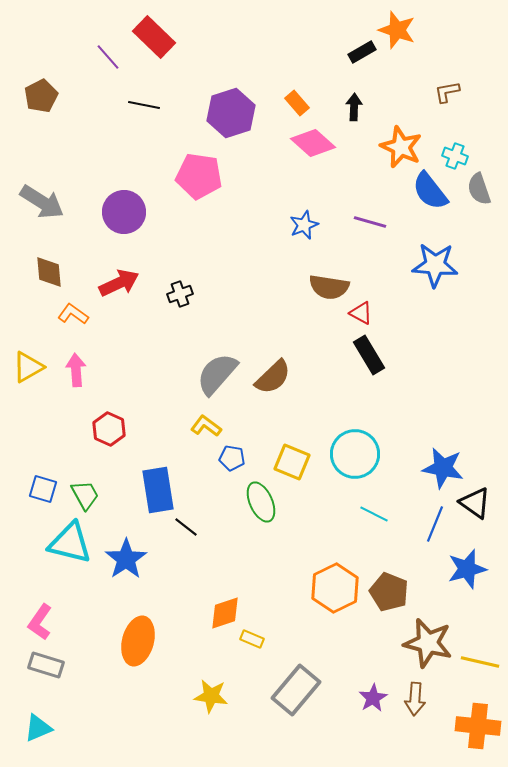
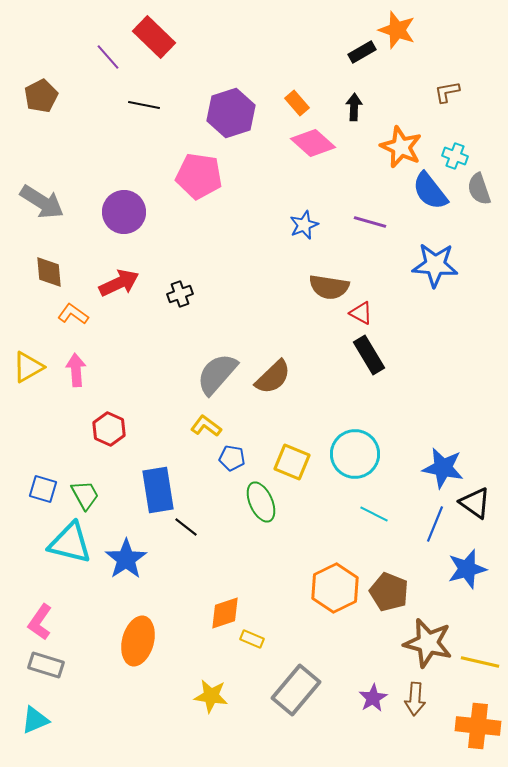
cyan triangle at (38, 728): moved 3 px left, 8 px up
